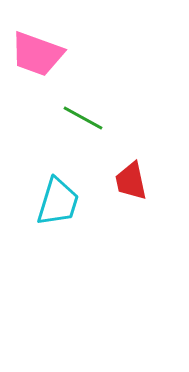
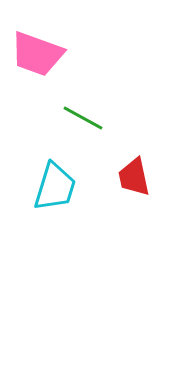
red trapezoid: moved 3 px right, 4 px up
cyan trapezoid: moved 3 px left, 15 px up
